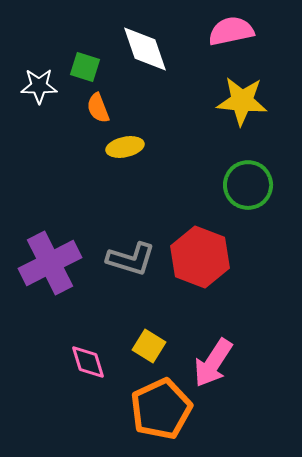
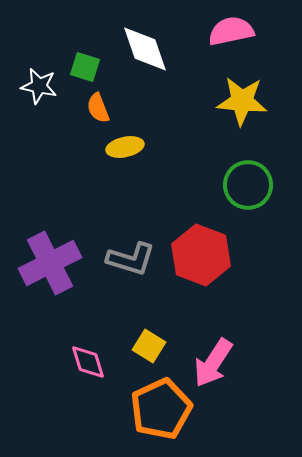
white star: rotated 12 degrees clockwise
red hexagon: moved 1 px right, 2 px up
